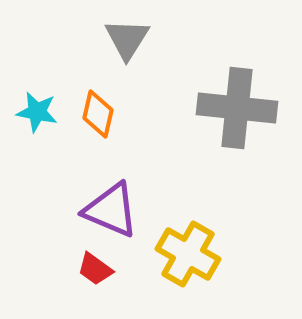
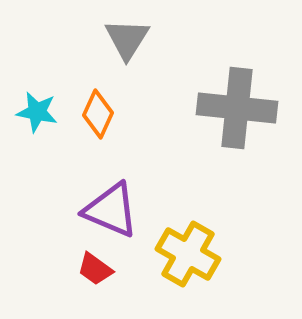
orange diamond: rotated 12 degrees clockwise
